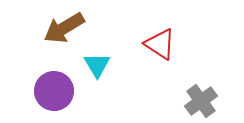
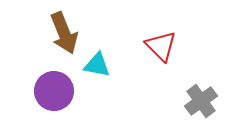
brown arrow: moved 5 px down; rotated 81 degrees counterclockwise
red triangle: moved 1 px right, 2 px down; rotated 12 degrees clockwise
cyan triangle: rotated 48 degrees counterclockwise
